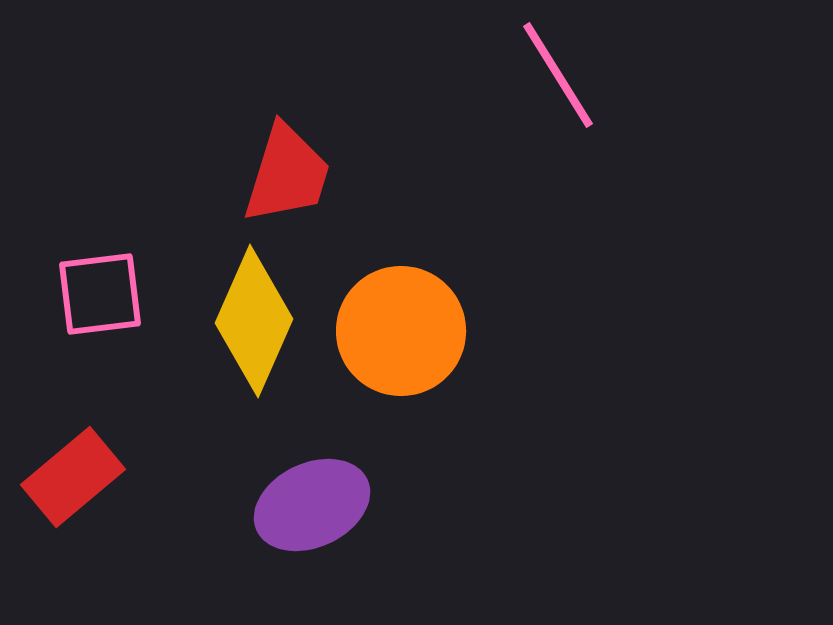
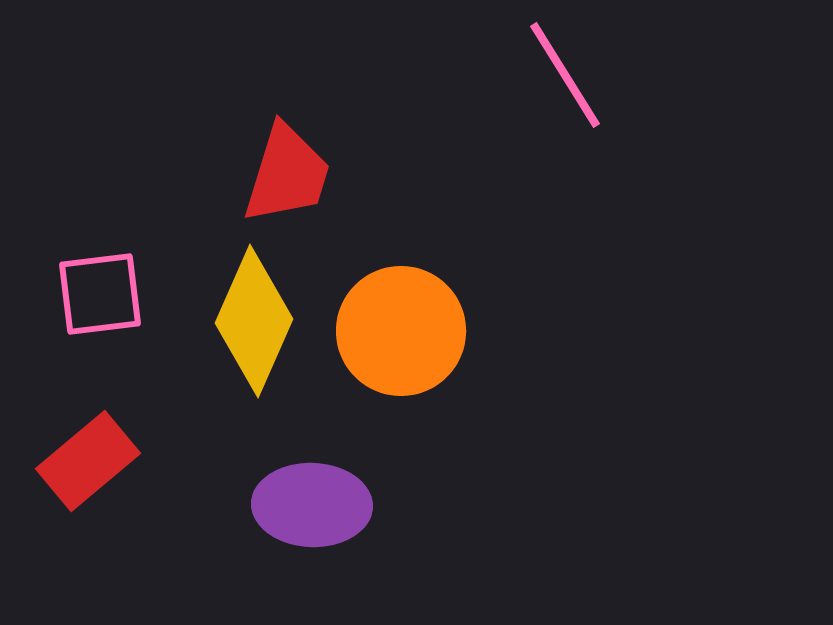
pink line: moved 7 px right
red rectangle: moved 15 px right, 16 px up
purple ellipse: rotated 27 degrees clockwise
